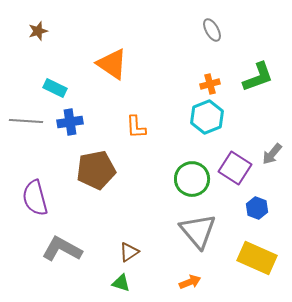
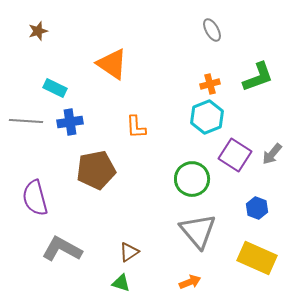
purple square: moved 13 px up
